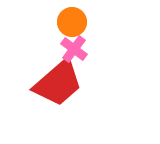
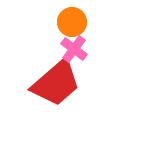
red trapezoid: moved 2 px left
